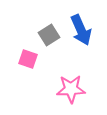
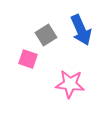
gray square: moved 3 px left
pink star: moved 1 px left, 5 px up; rotated 8 degrees clockwise
